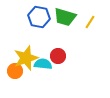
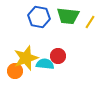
green trapezoid: moved 3 px right, 1 px up; rotated 10 degrees counterclockwise
cyan semicircle: moved 2 px right
